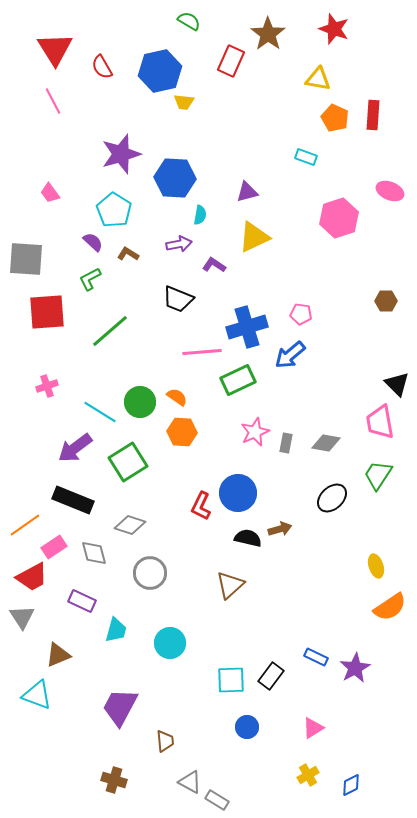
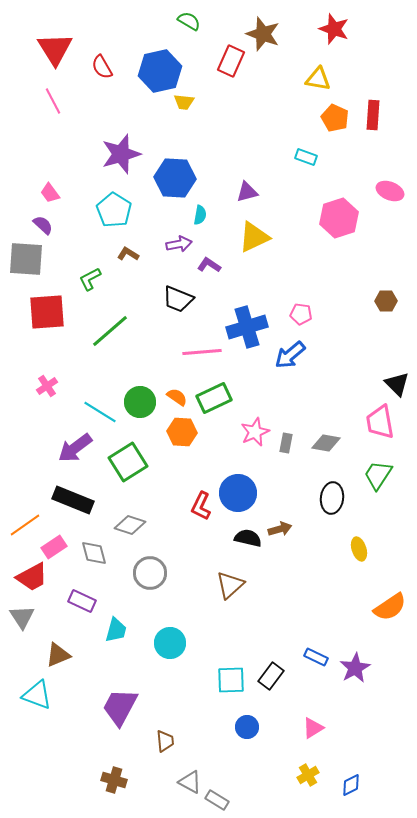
brown star at (268, 34): moved 5 px left; rotated 16 degrees counterclockwise
purple semicircle at (93, 242): moved 50 px left, 17 px up
purple L-shape at (214, 265): moved 5 px left
green rectangle at (238, 380): moved 24 px left, 18 px down
pink cross at (47, 386): rotated 15 degrees counterclockwise
black ellipse at (332, 498): rotated 40 degrees counterclockwise
yellow ellipse at (376, 566): moved 17 px left, 17 px up
